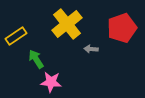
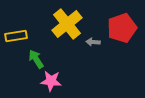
yellow rectangle: rotated 25 degrees clockwise
gray arrow: moved 2 px right, 7 px up
pink star: moved 1 px up
